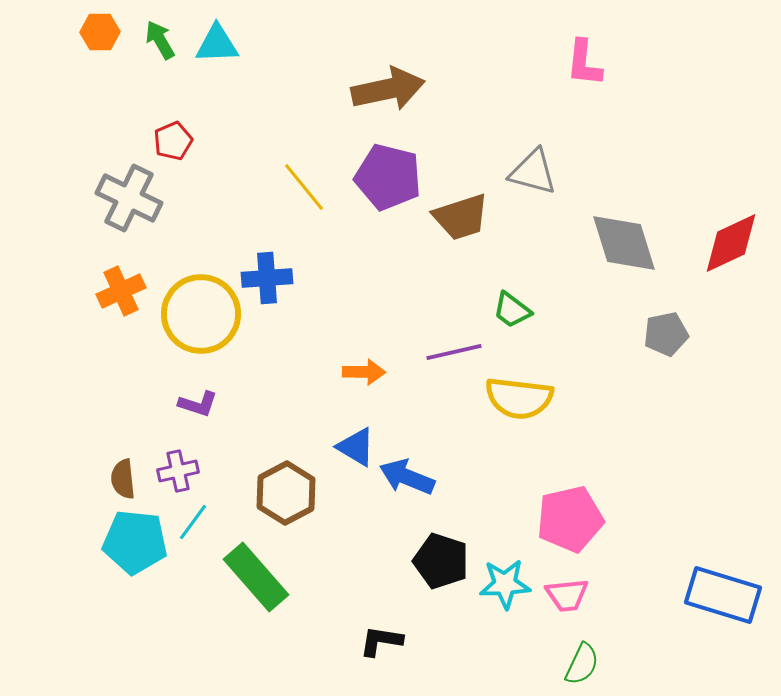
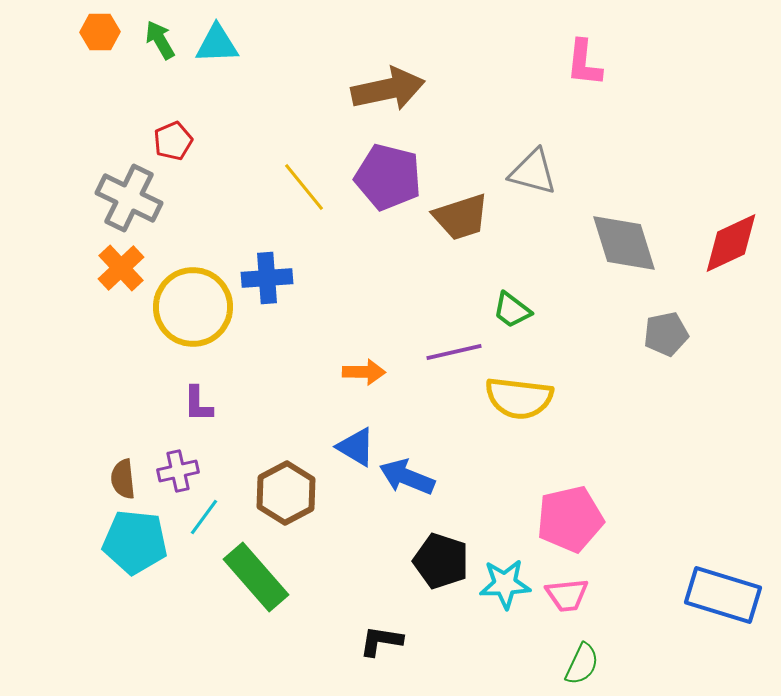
orange cross: moved 23 px up; rotated 18 degrees counterclockwise
yellow circle: moved 8 px left, 7 px up
purple L-shape: rotated 72 degrees clockwise
cyan line: moved 11 px right, 5 px up
